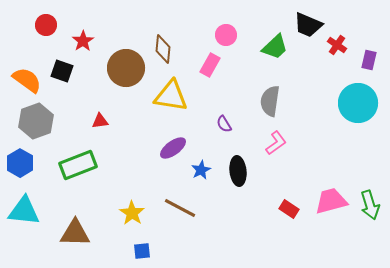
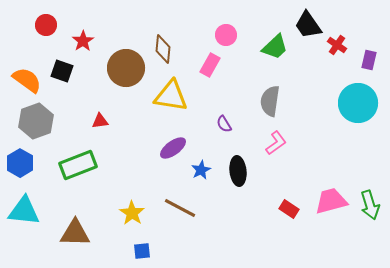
black trapezoid: rotated 32 degrees clockwise
